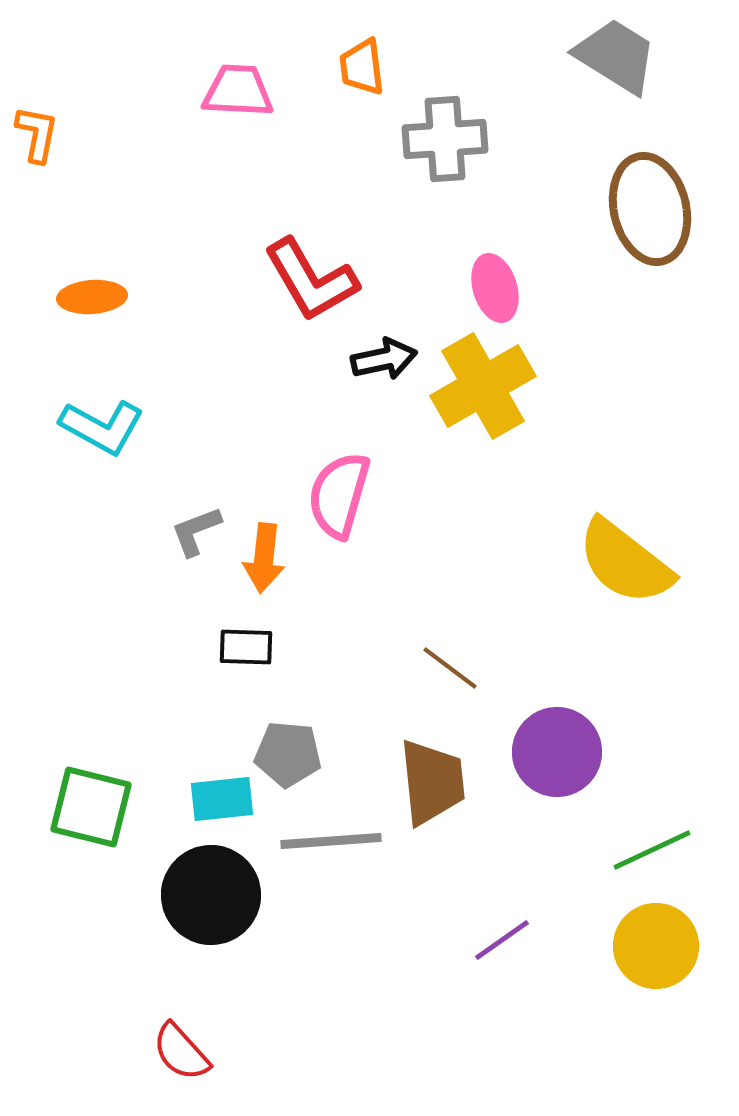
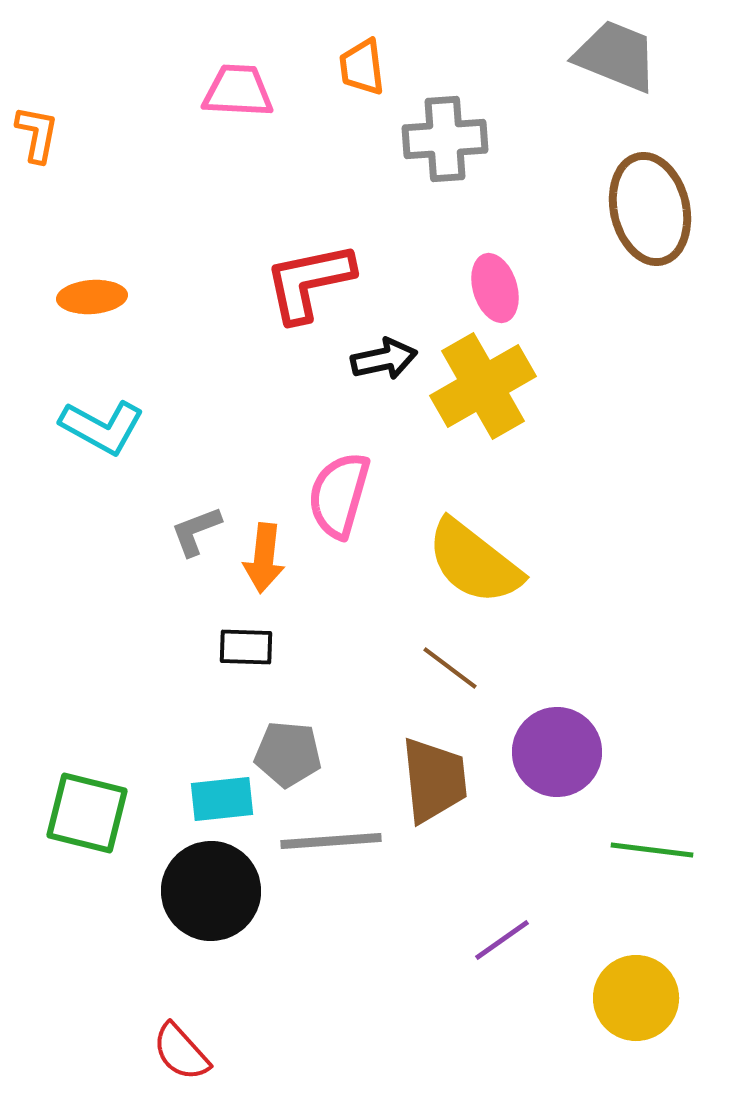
gray trapezoid: rotated 10 degrees counterclockwise
red L-shape: moved 2 px left, 2 px down; rotated 108 degrees clockwise
yellow semicircle: moved 151 px left
brown trapezoid: moved 2 px right, 2 px up
green square: moved 4 px left, 6 px down
green line: rotated 32 degrees clockwise
black circle: moved 4 px up
yellow circle: moved 20 px left, 52 px down
